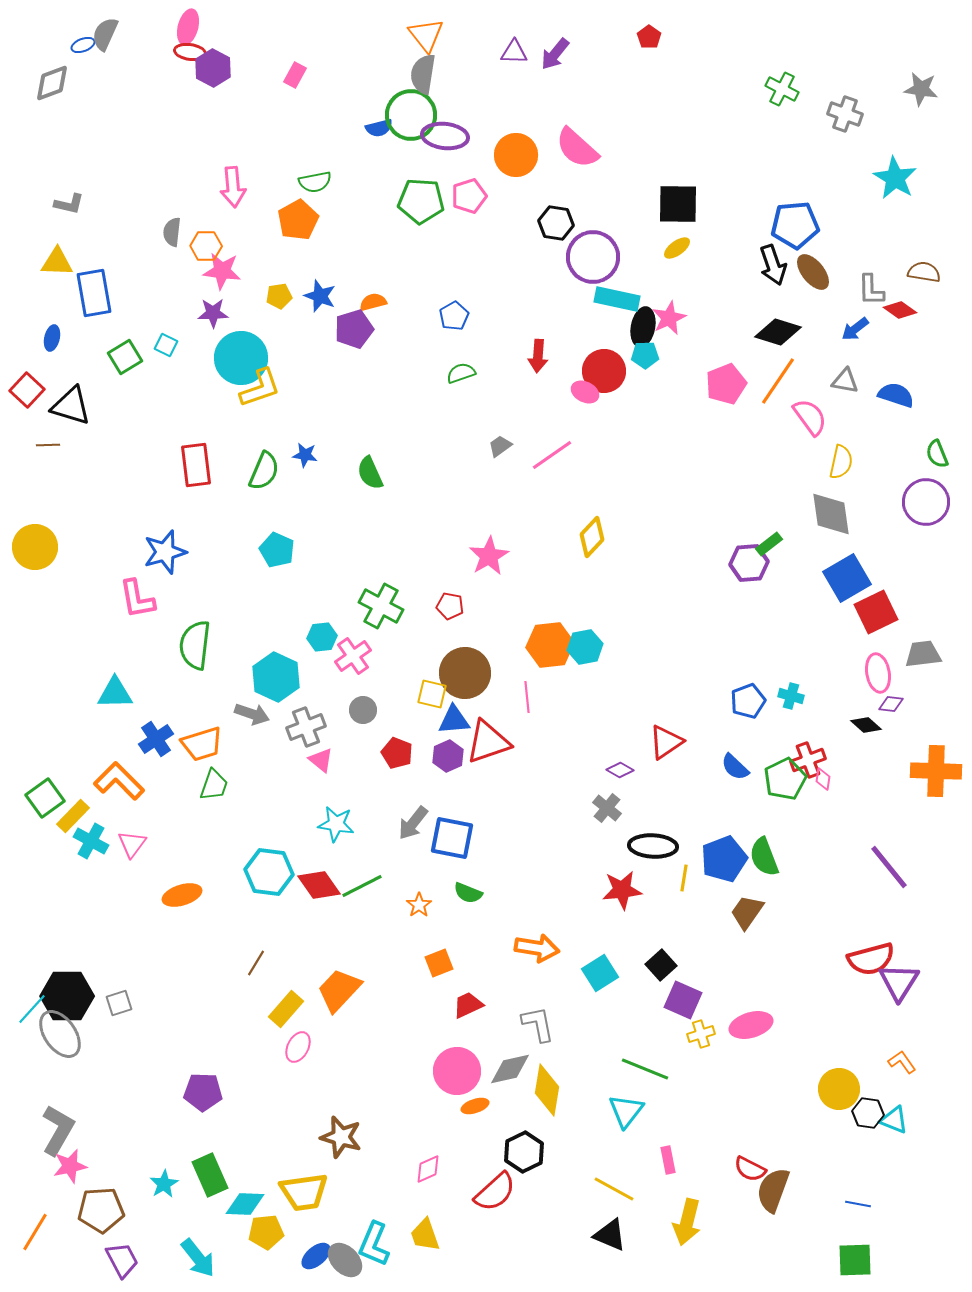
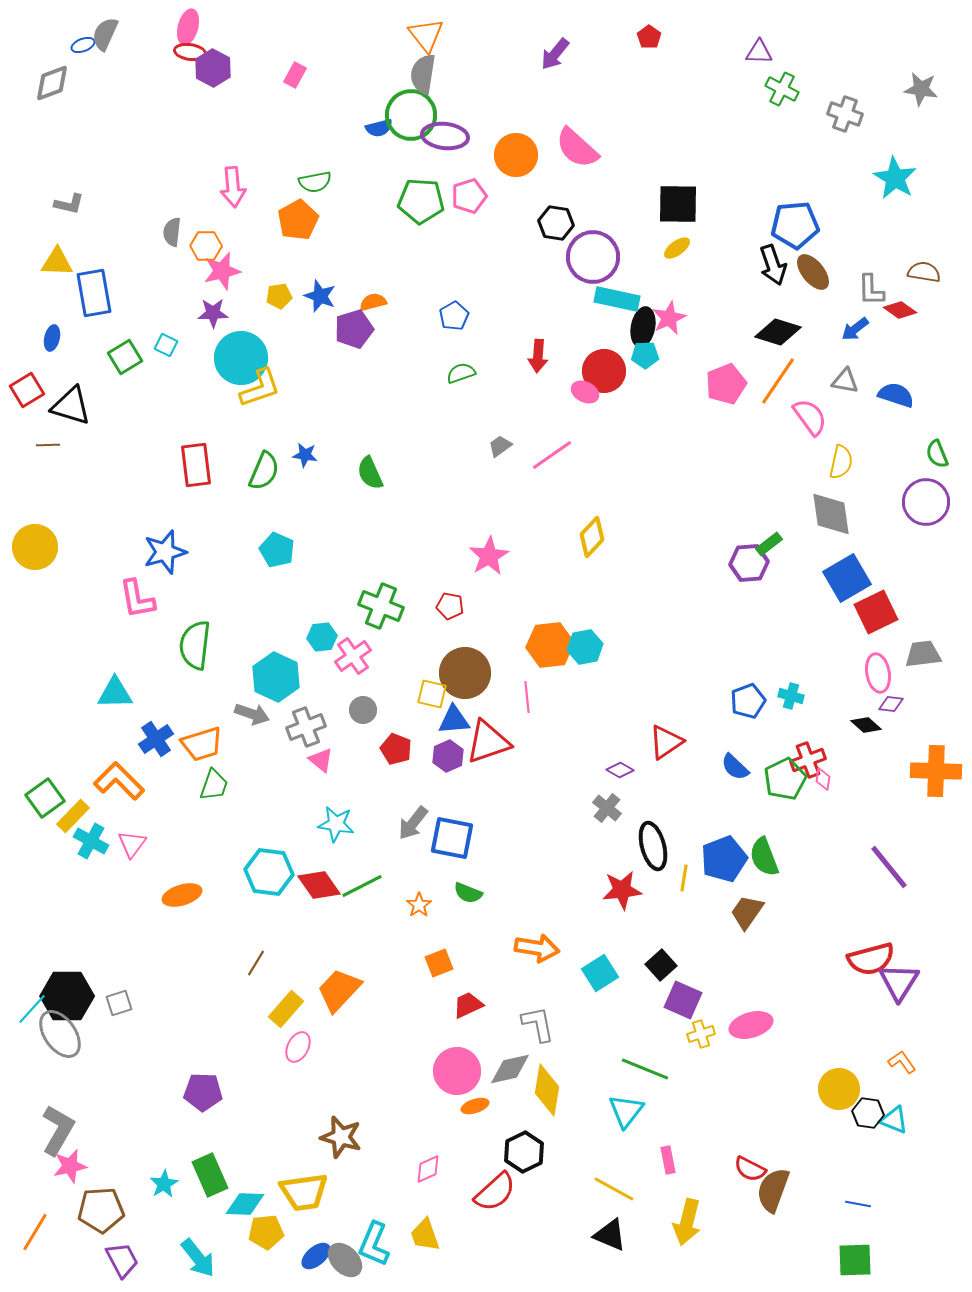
purple triangle at (514, 52): moved 245 px right
pink star at (222, 271): rotated 21 degrees counterclockwise
red square at (27, 390): rotated 16 degrees clockwise
green cross at (381, 606): rotated 6 degrees counterclockwise
red pentagon at (397, 753): moved 1 px left, 4 px up
black ellipse at (653, 846): rotated 72 degrees clockwise
